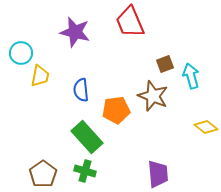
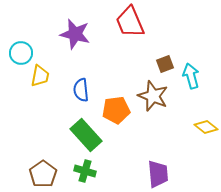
purple star: moved 2 px down
green rectangle: moved 1 px left, 2 px up
